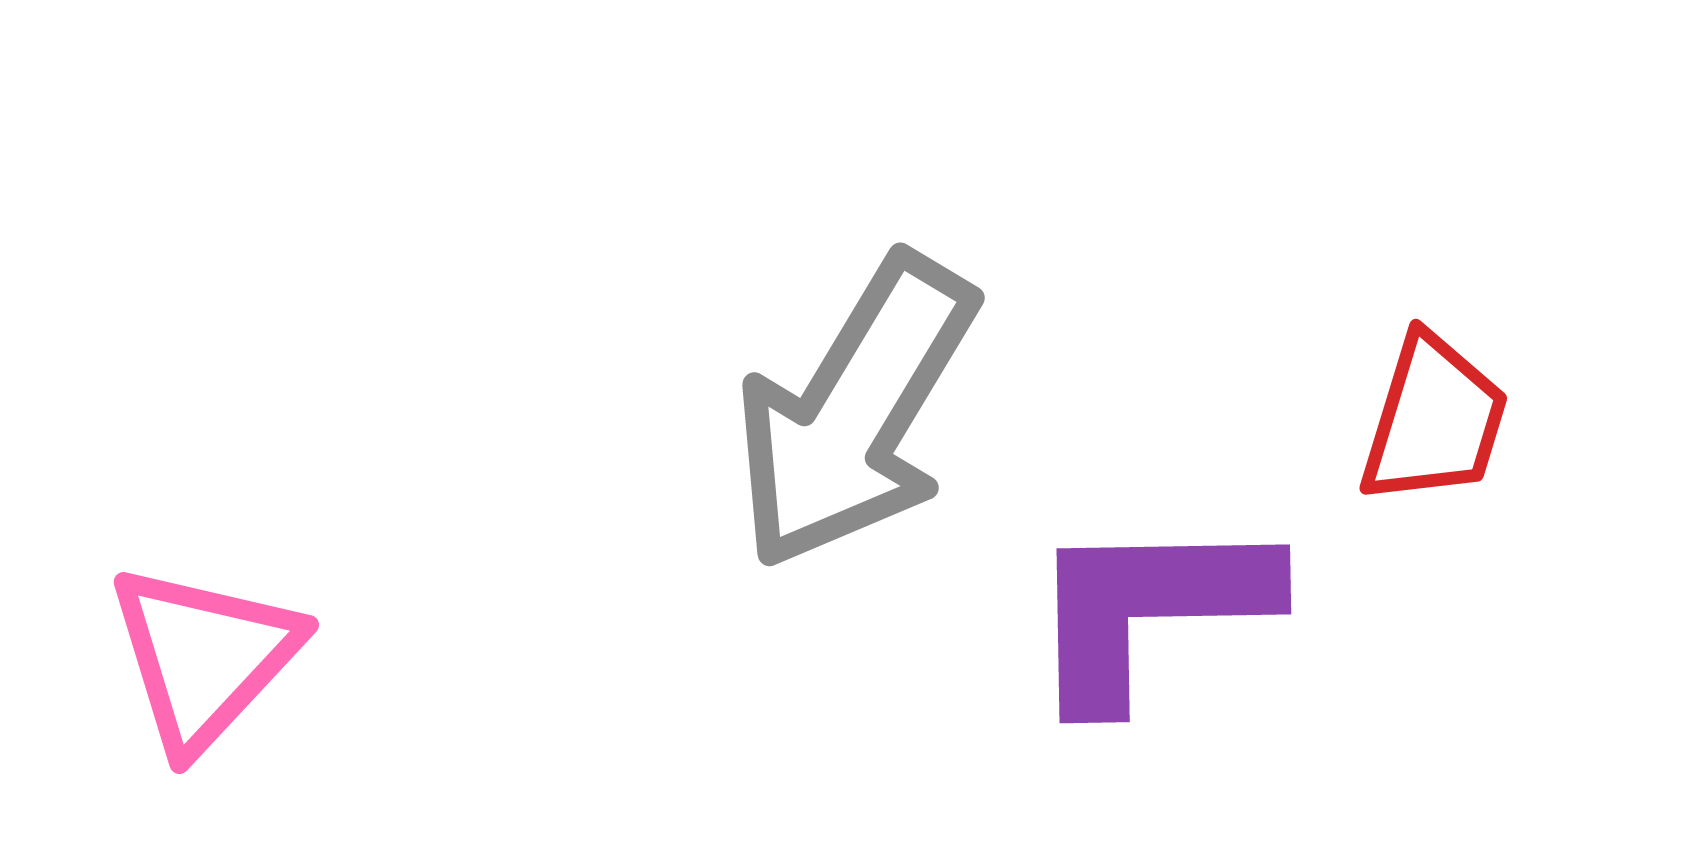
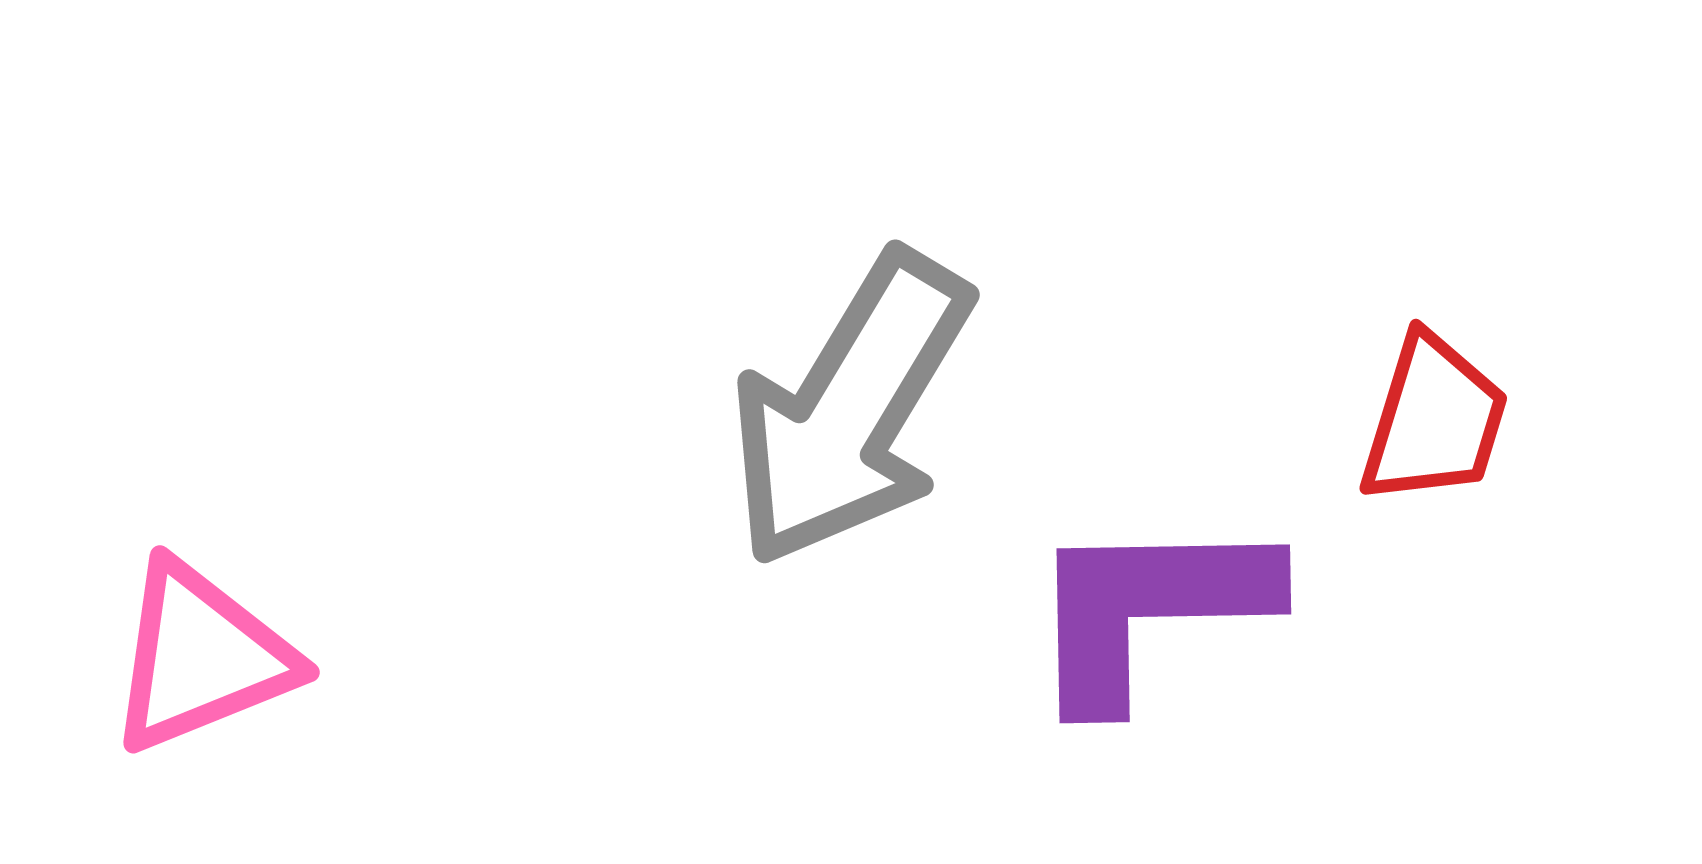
gray arrow: moved 5 px left, 3 px up
pink triangle: moved 3 px left; rotated 25 degrees clockwise
